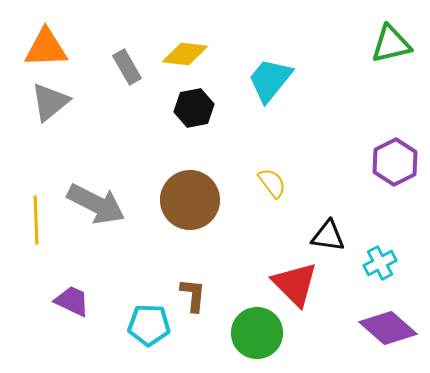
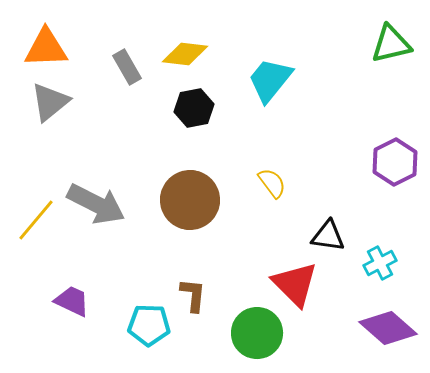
yellow line: rotated 42 degrees clockwise
